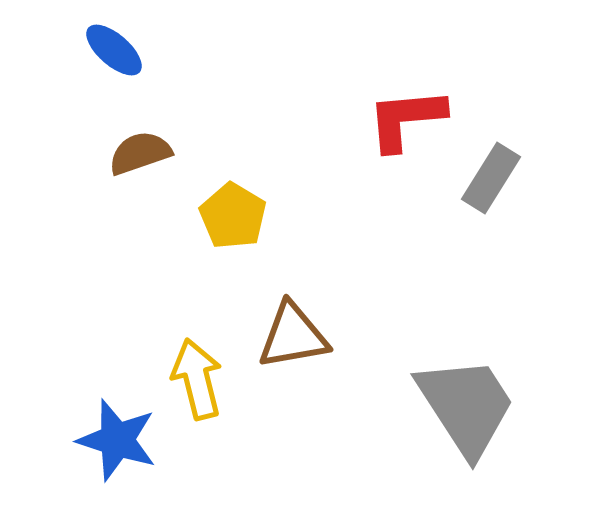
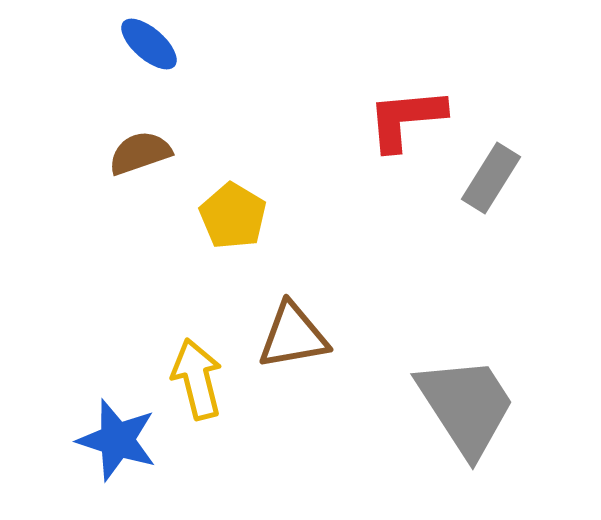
blue ellipse: moved 35 px right, 6 px up
